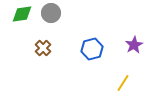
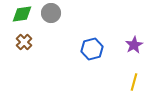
brown cross: moved 19 px left, 6 px up
yellow line: moved 11 px right, 1 px up; rotated 18 degrees counterclockwise
